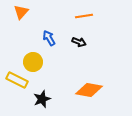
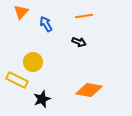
blue arrow: moved 3 px left, 14 px up
